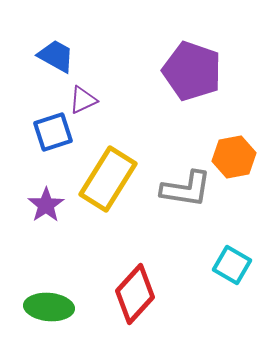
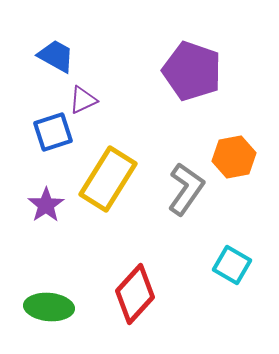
gray L-shape: rotated 64 degrees counterclockwise
